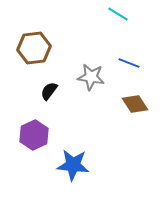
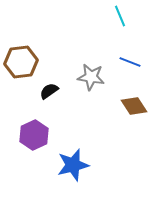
cyan line: moved 2 px right, 2 px down; rotated 35 degrees clockwise
brown hexagon: moved 13 px left, 14 px down
blue line: moved 1 px right, 1 px up
black semicircle: rotated 18 degrees clockwise
brown diamond: moved 1 px left, 2 px down
blue star: rotated 20 degrees counterclockwise
